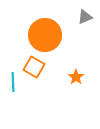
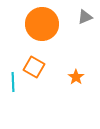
orange circle: moved 3 px left, 11 px up
